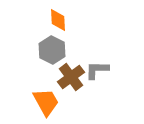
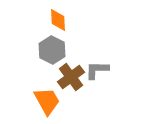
orange trapezoid: moved 1 px right, 1 px up
